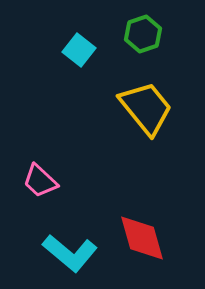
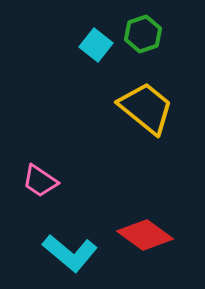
cyan square: moved 17 px right, 5 px up
yellow trapezoid: rotated 12 degrees counterclockwise
pink trapezoid: rotated 9 degrees counterclockwise
red diamond: moved 3 px right, 3 px up; rotated 38 degrees counterclockwise
